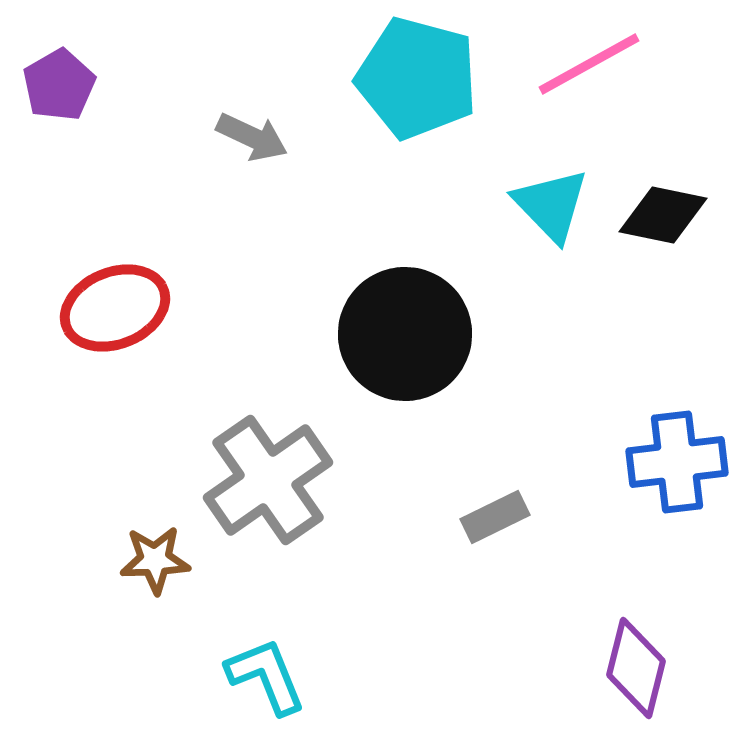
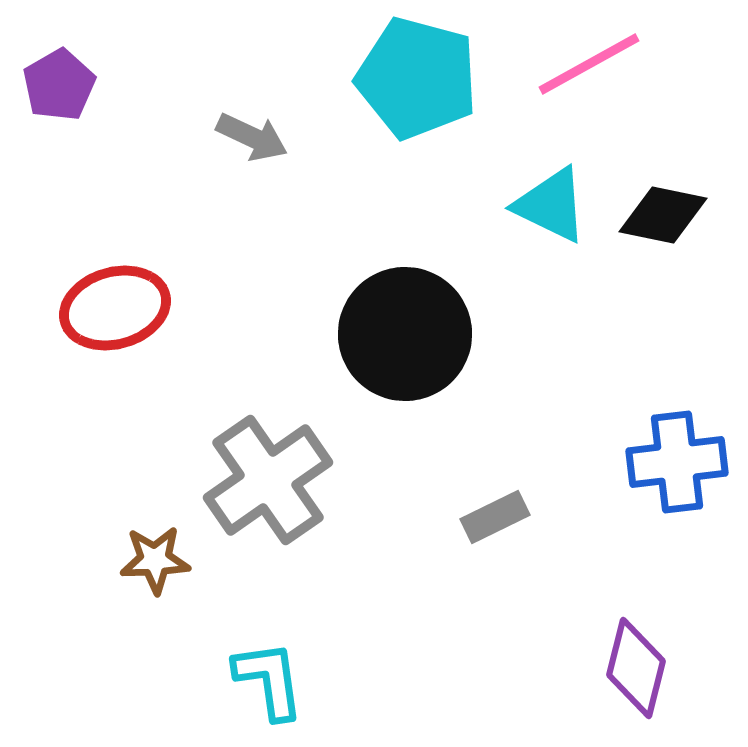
cyan triangle: rotated 20 degrees counterclockwise
red ellipse: rotated 6 degrees clockwise
cyan L-shape: moved 3 px right, 4 px down; rotated 14 degrees clockwise
